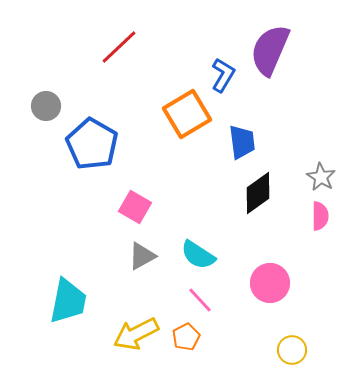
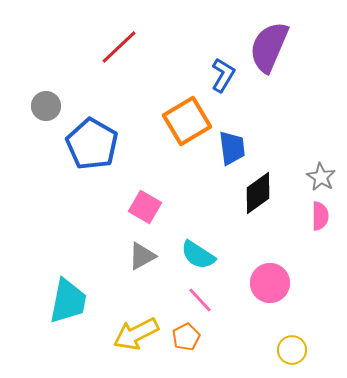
purple semicircle: moved 1 px left, 3 px up
orange square: moved 7 px down
blue trapezoid: moved 10 px left, 6 px down
pink square: moved 10 px right
